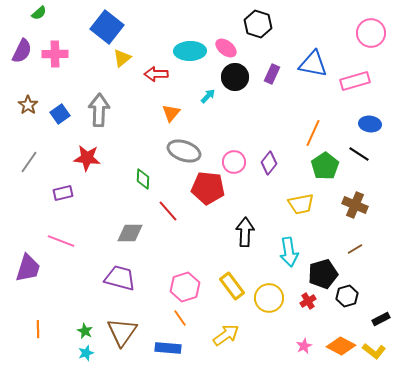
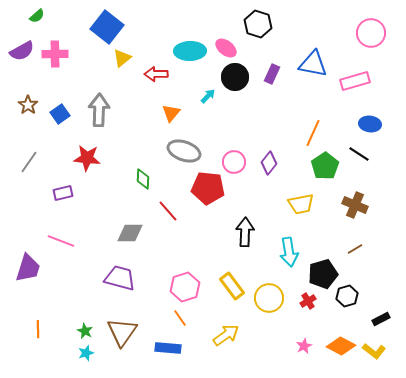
green semicircle at (39, 13): moved 2 px left, 3 px down
purple semicircle at (22, 51): rotated 35 degrees clockwise
